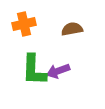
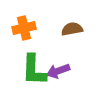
orange cross: moved 4 px down
